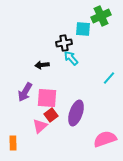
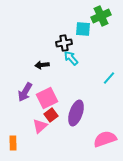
pink square: rotated 30 degrees counterclockwise
